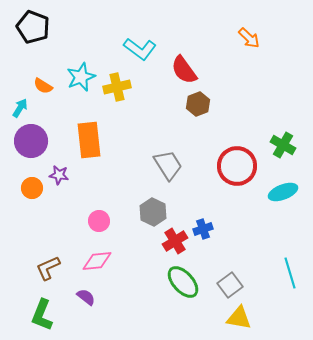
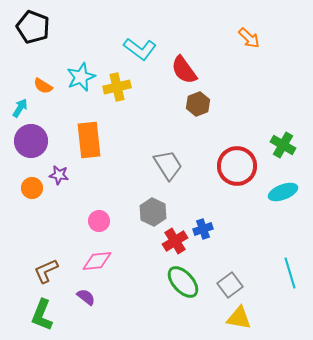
brown L-shape: moved 2 px left, 3 px down
